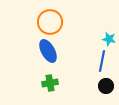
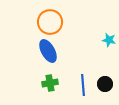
cyan star: moved 1 px down
blue line: moved 19 px left, 24 px down; rotated 15 degrees counterclockwise
black circle: moved 1 px left, 2 px up
